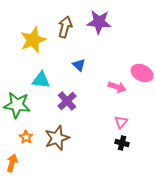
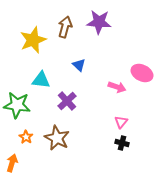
brown star: rotated 25 degrees counterclockwise
